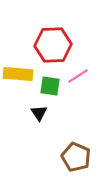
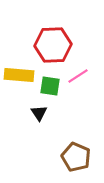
yellow rectangle: moved 1 px right, 1 px down
